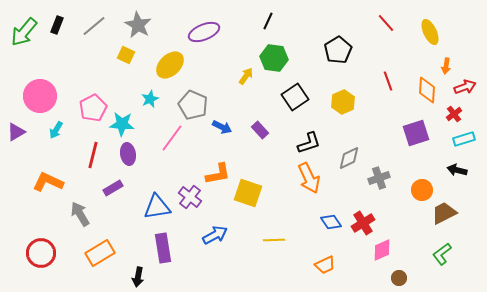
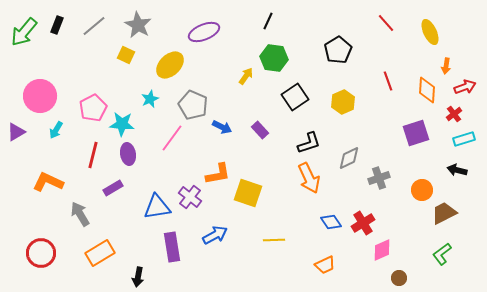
purple rectangle at (163, 248): moved 9 px right, 1 px up
